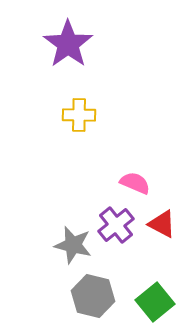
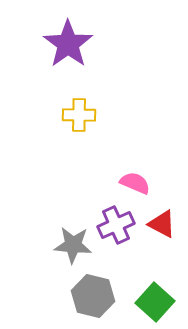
purple cross: rotated 15 degrees clockwise
gray star: rotated 9 degrees counterclockwise
green square: rotated 9 degrees counterclockwise
